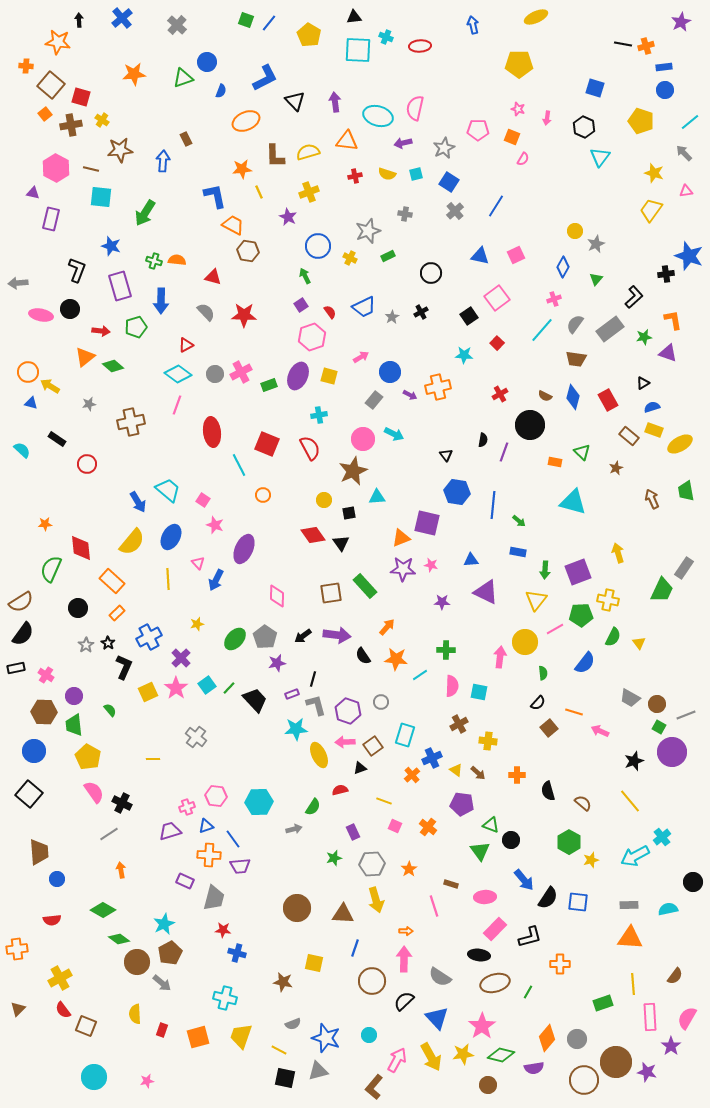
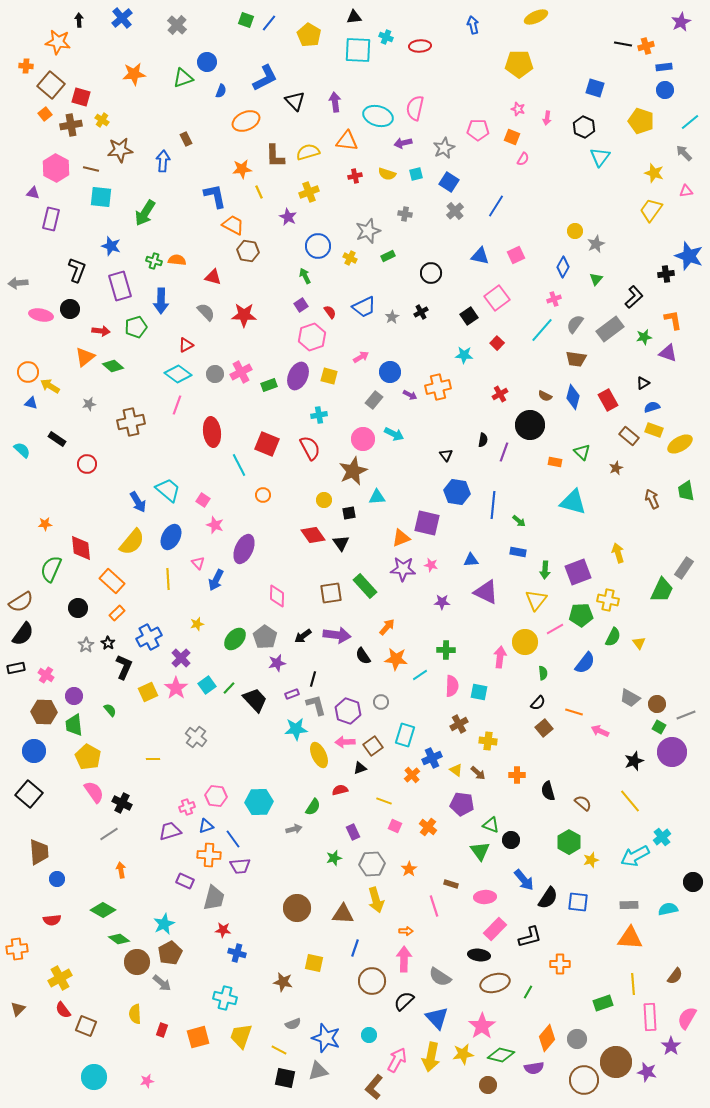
brown square at (549, 728): moved 5 px left
yellow arrow at (431, 1057): rotated 40 degrees clockwise
